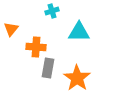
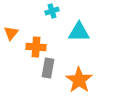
orange triangle: moved 4 px down
orange star: moved 2 px right, 2 px down
